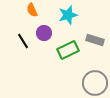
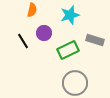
orange semicircle: rotated 144 degrees counterclockwise
cyan star: moved 2 px right
gray circle: moved 20 px left
